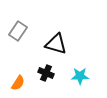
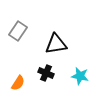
black triangle: rotated 25 degrees counterclockwise
cyan star: rotated 12 degrees clockwise
